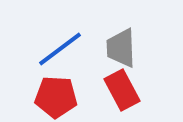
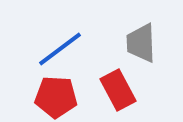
gray trapezoid: moved 20 px right, 5 px up
red rectangle: moved 4 px left
